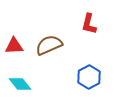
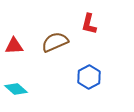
brown semicircle: moved 6 px right, 3 px up
cyan diamond: moved 4 px left, 5 px down; rotated 10 degrees counterclockwise
